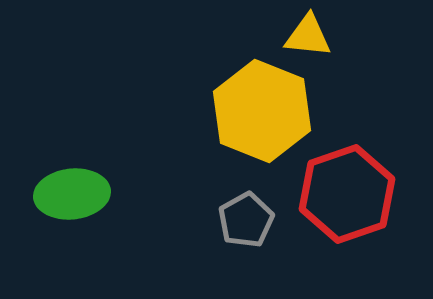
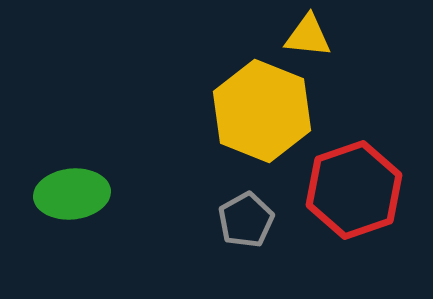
red hexagon: moved 7 px right, 4 px up
